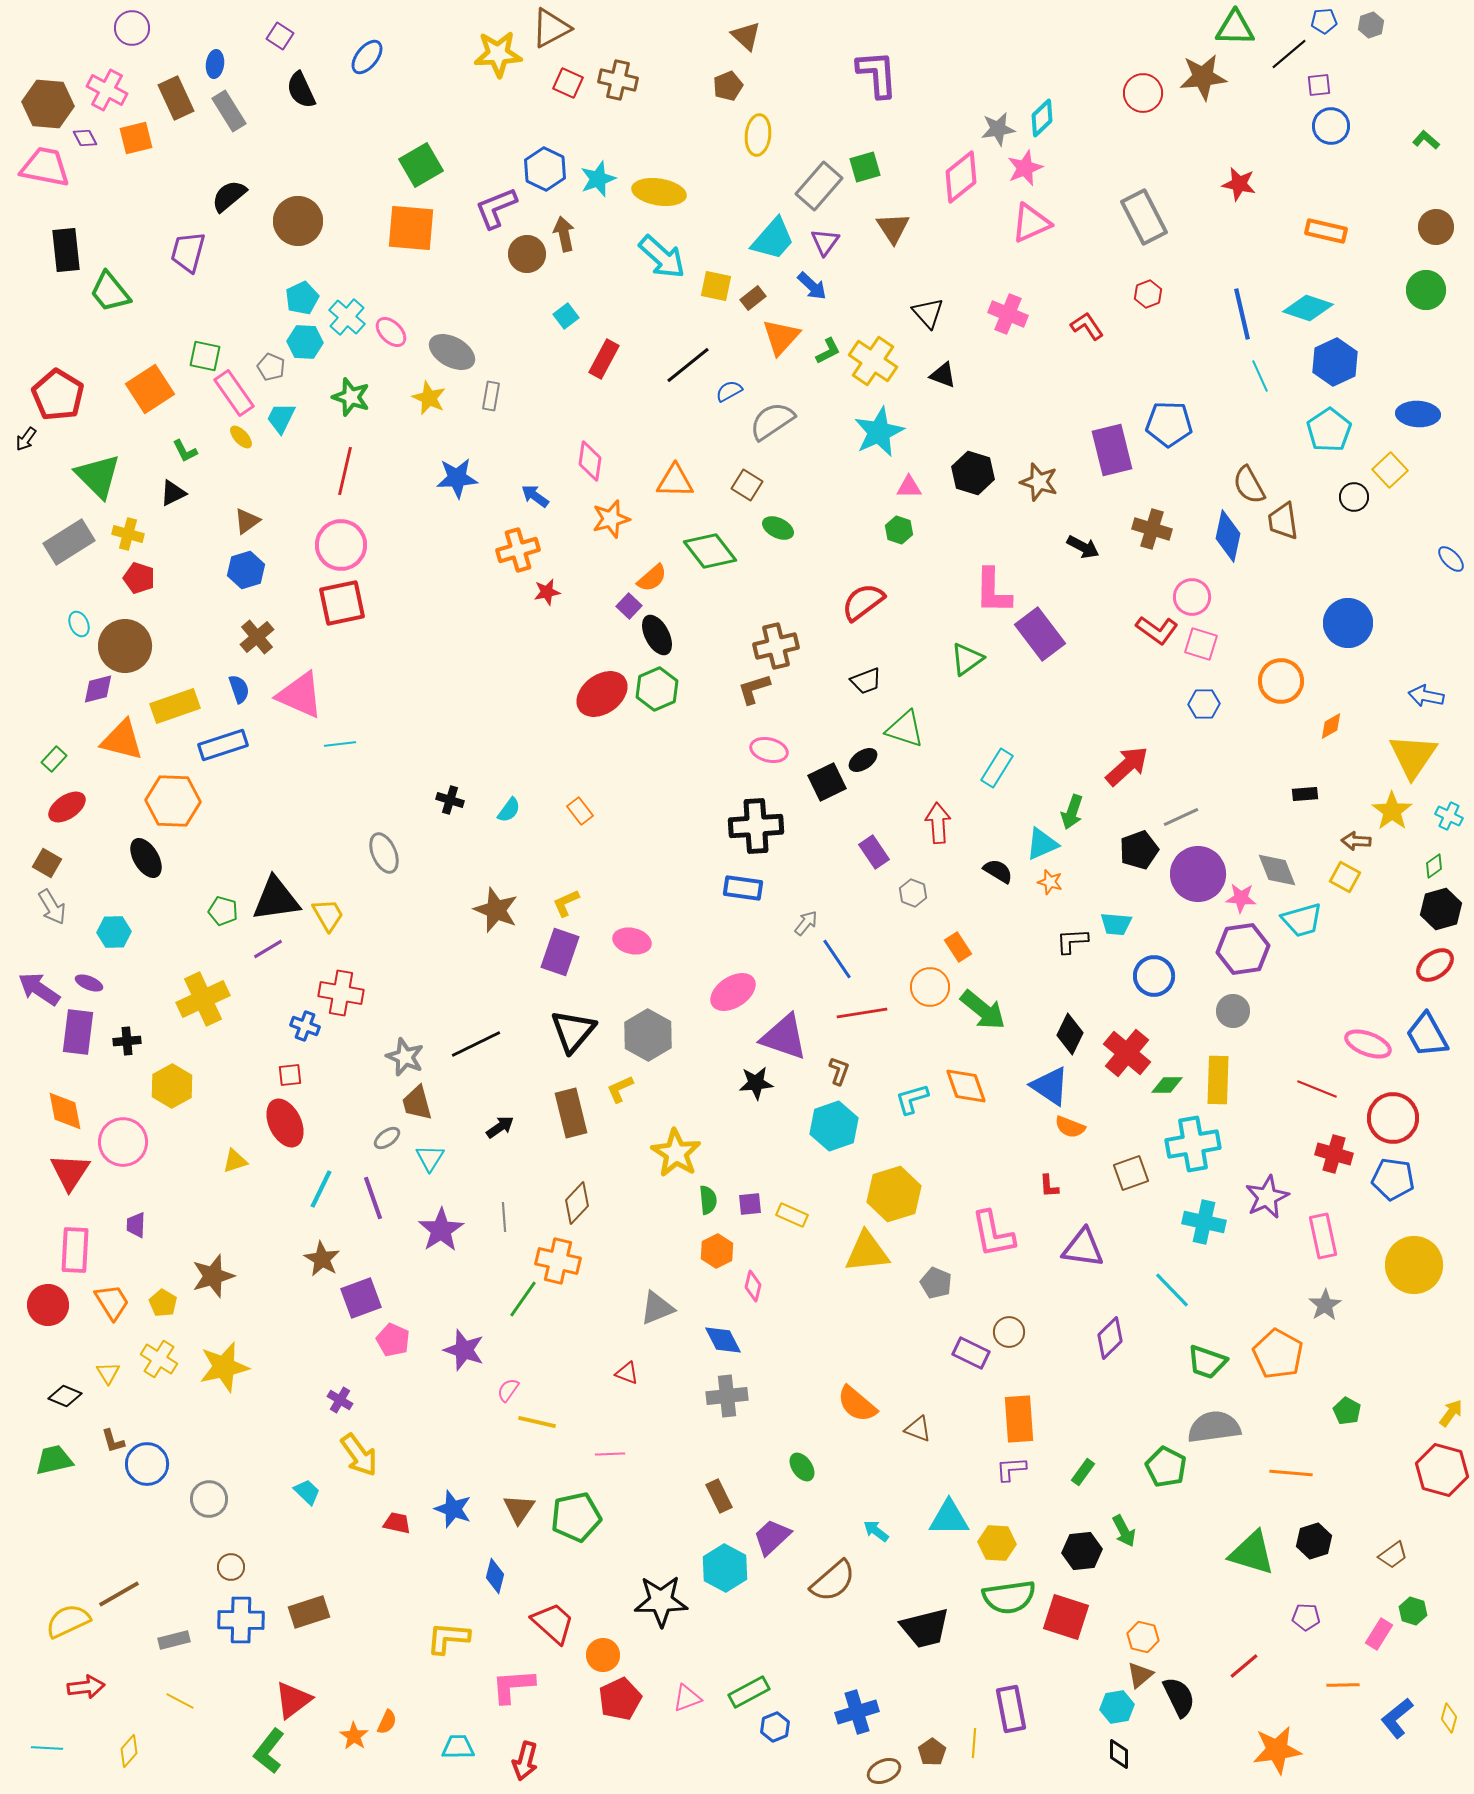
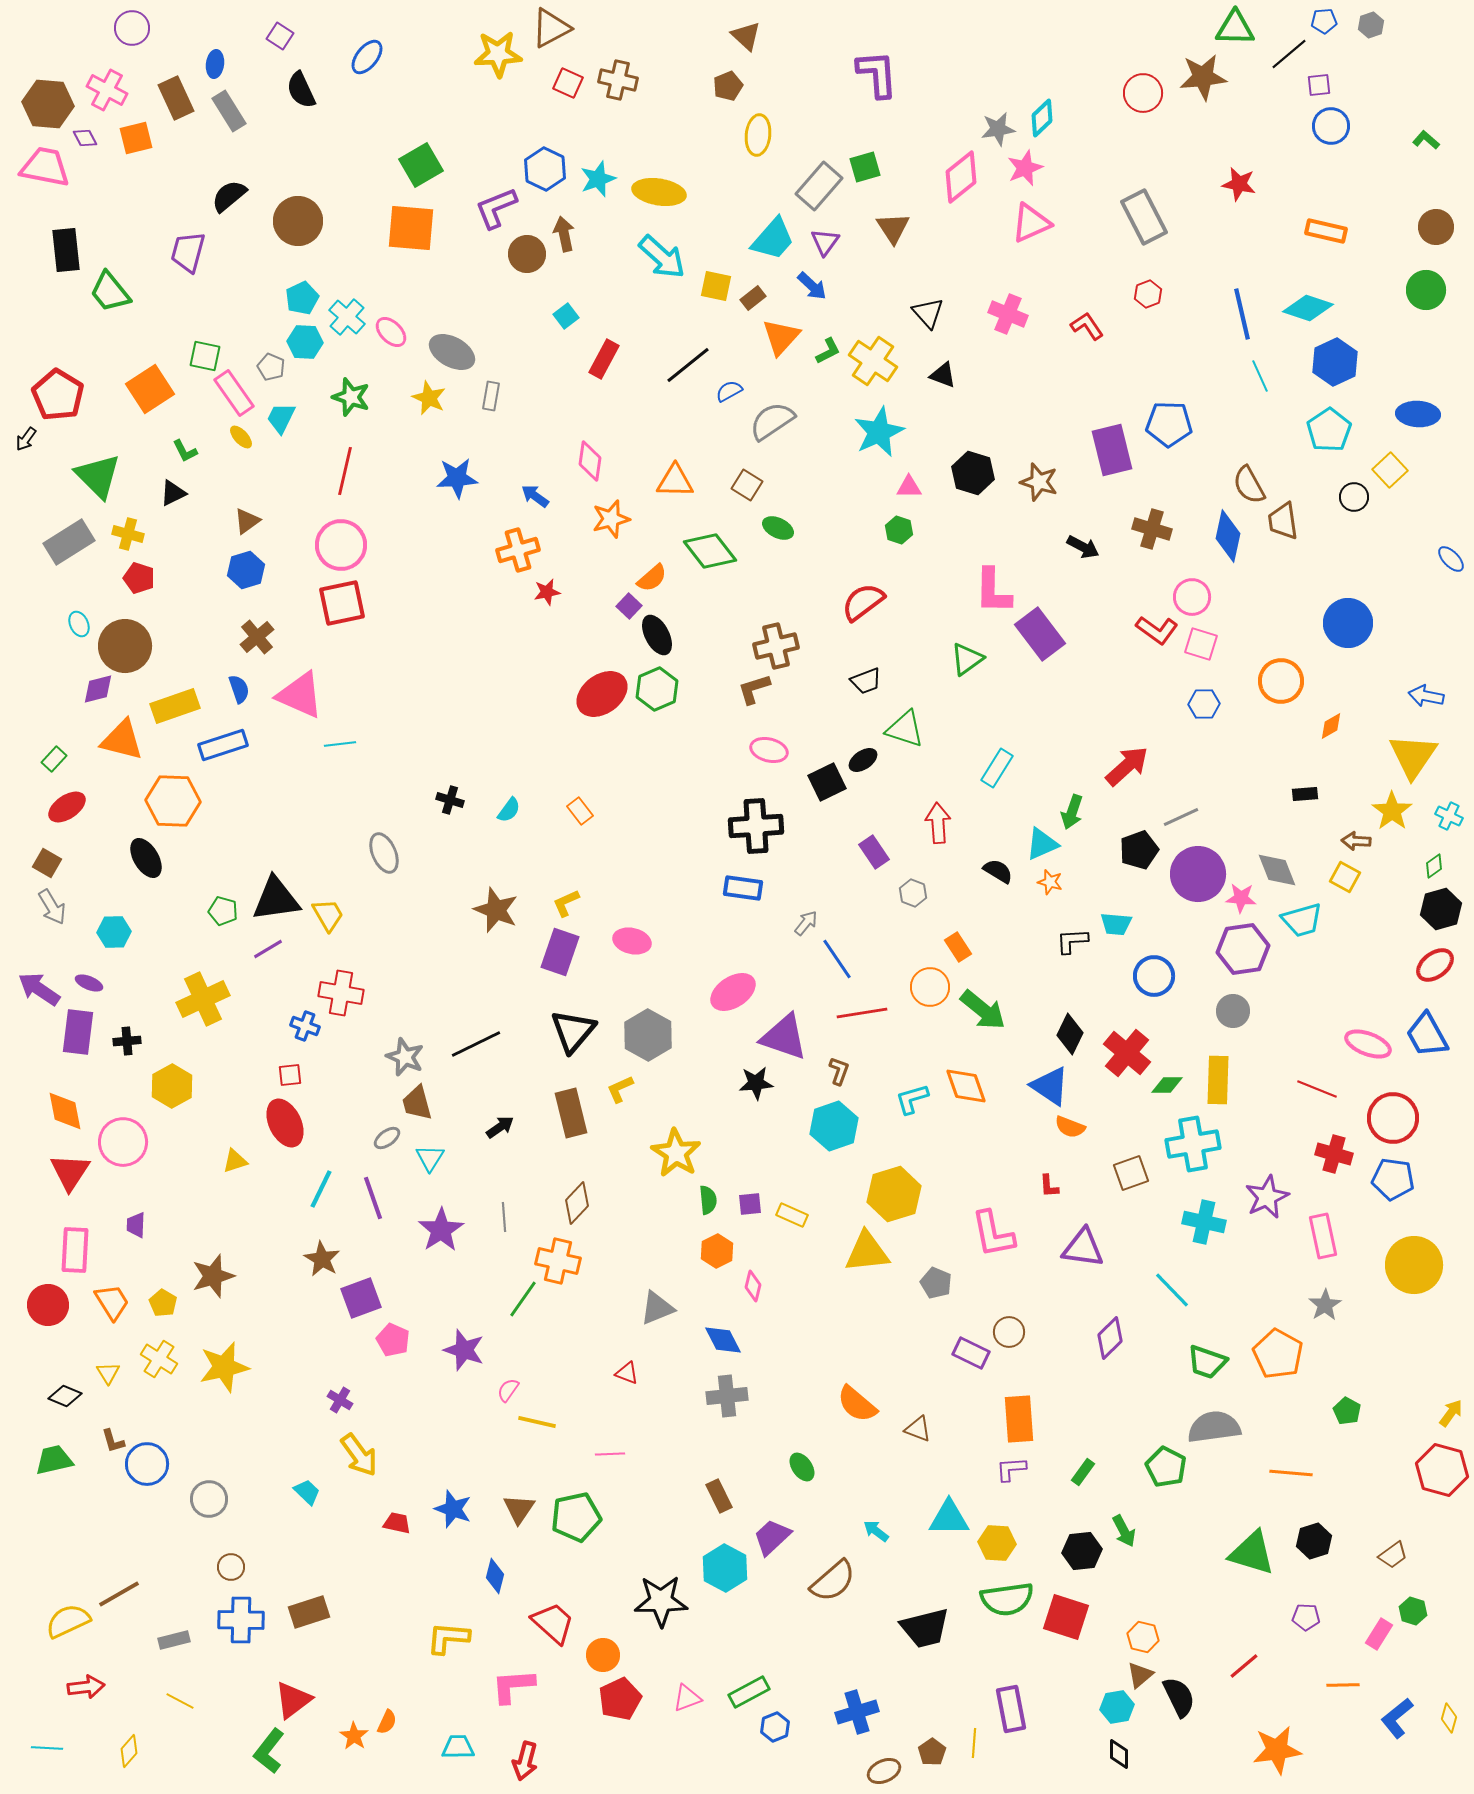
green semicircle at (1009, 1597): moved 2 px left, 2 px down
